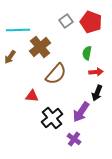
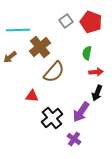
brown arrow: rotated 16 degrees clockwise
brown semicircle: moved 2 px left, 2 px up
